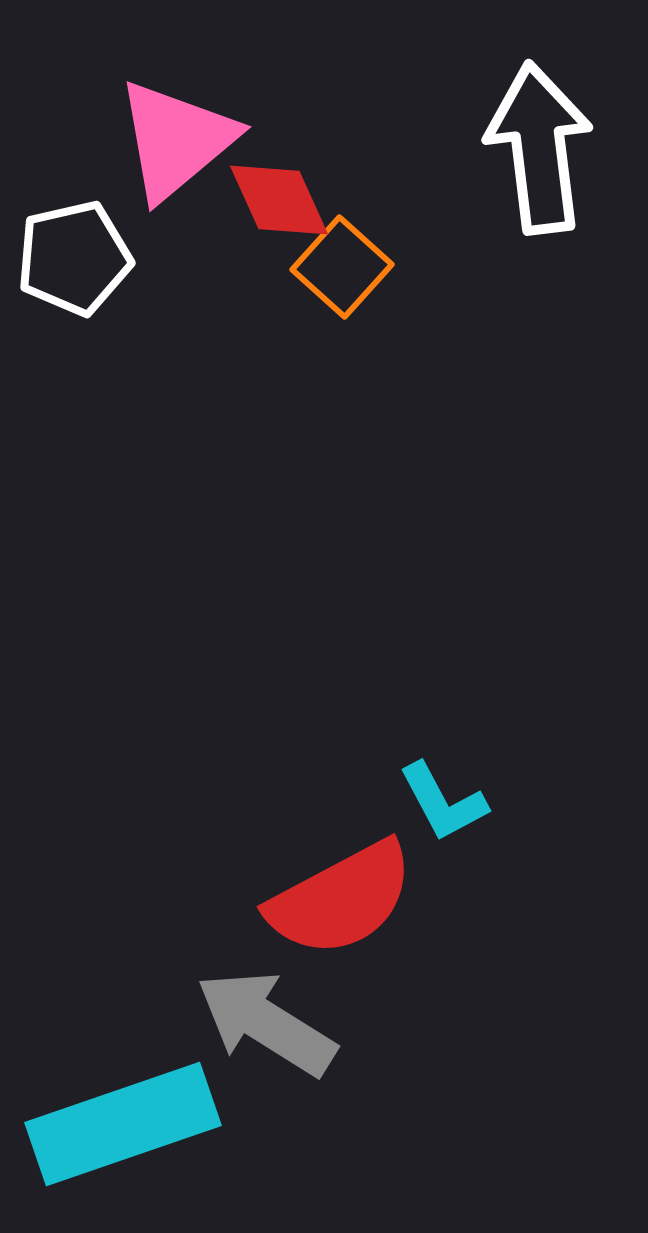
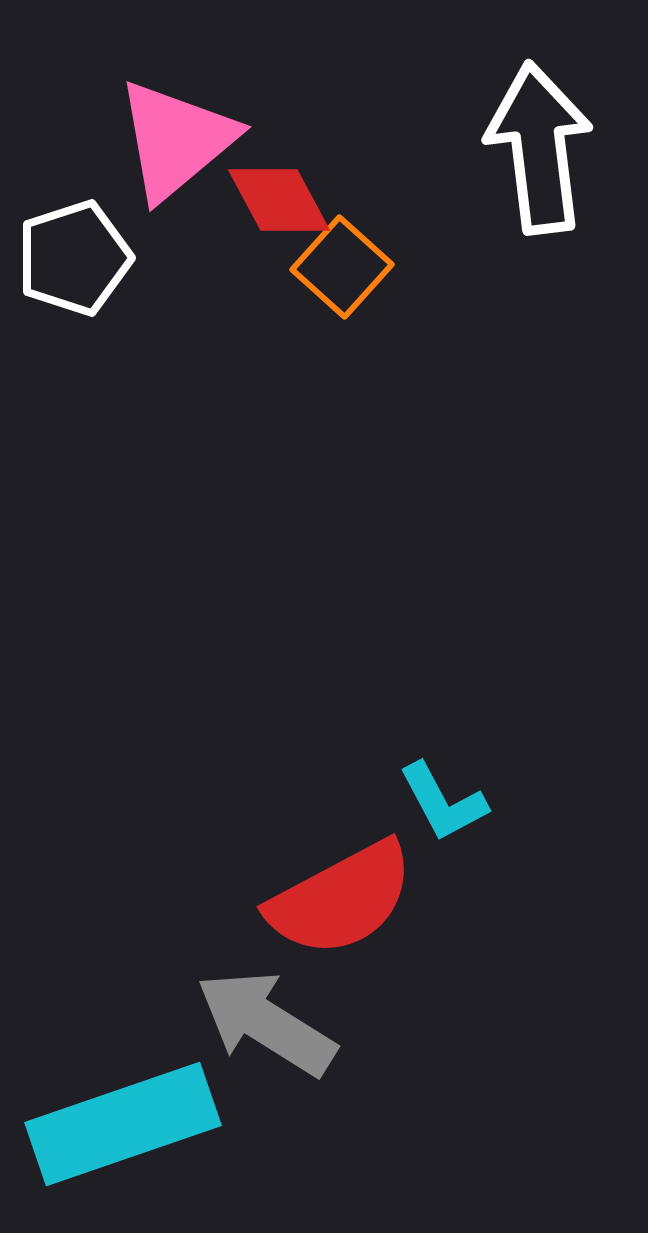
red diamond: rotated 4 degrees counterclockwise
white pentagon: rotated 5 degrees counterclockwise
